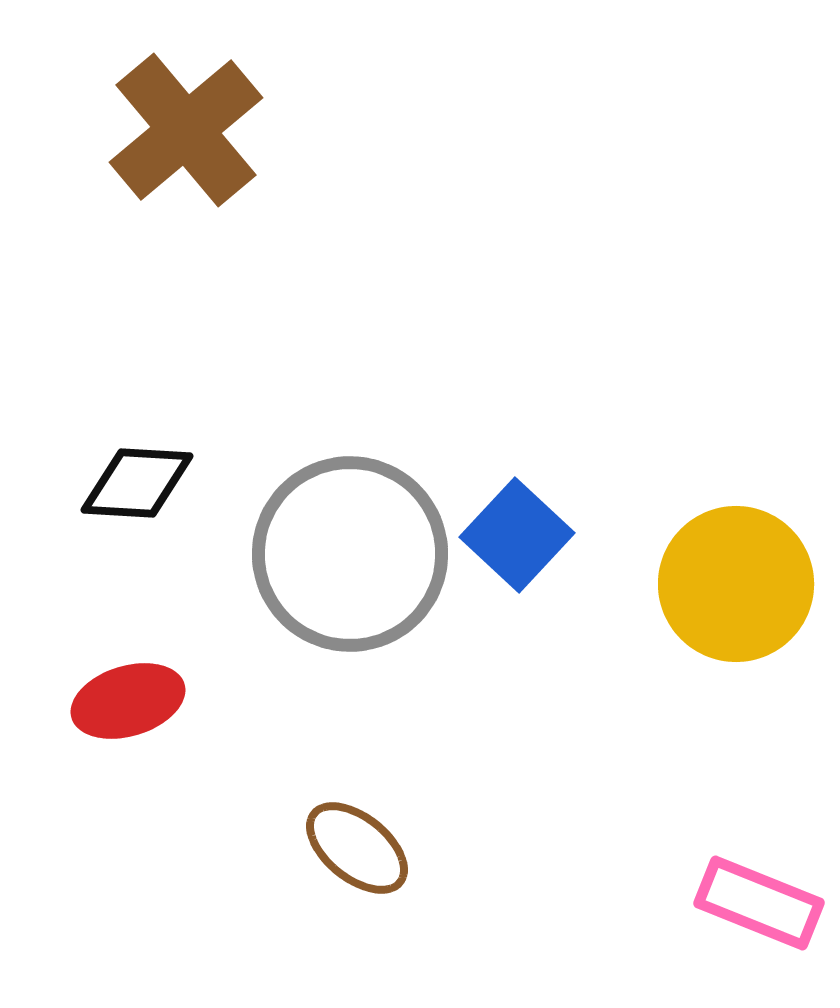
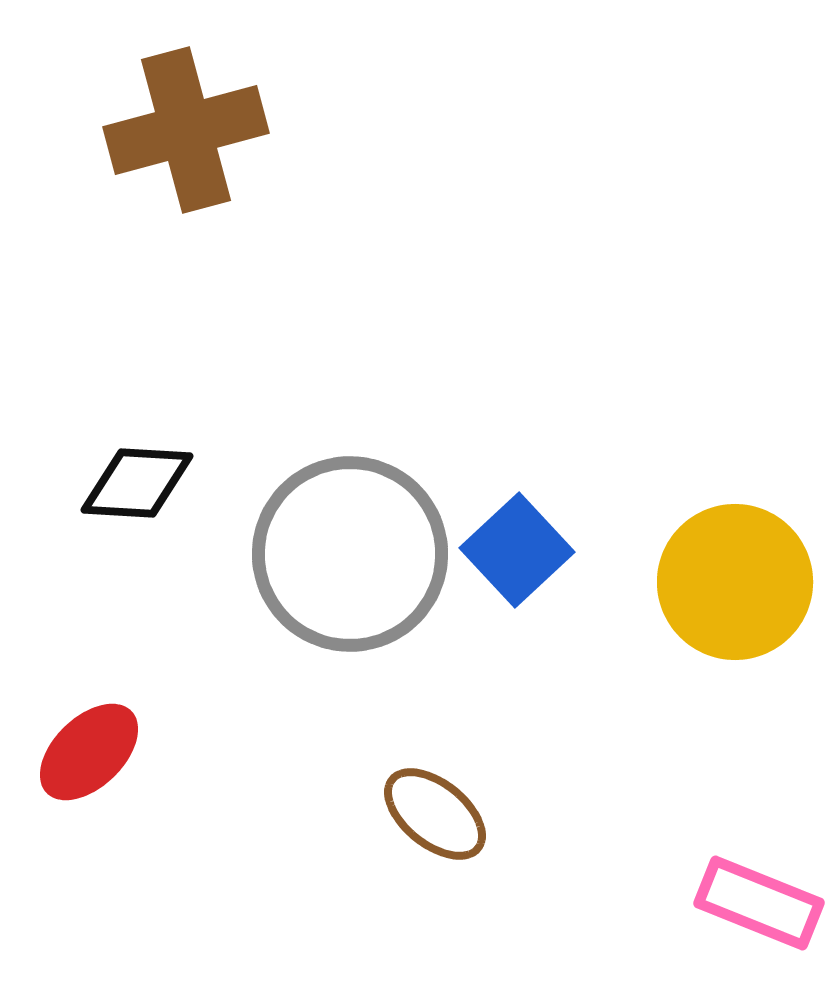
brown cross: rotated 25 degrees clockwise
blue square: moved 15 px down; rotated 4 degrees clockwise
yellow circle: moved 1 px left, 2 px up
red ellipse: moved 39 px left, 51 px down; rotated 27 degrees counterclockwise
brown ellipse: moved 78 px right, 34 px up
